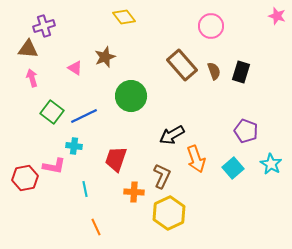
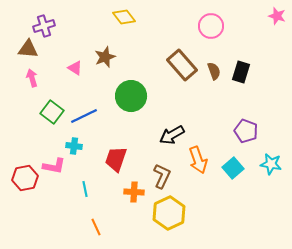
orange arrow: moved 2 px right, 1 px down
cyan star: rotated 20 degrees counterclockwise
